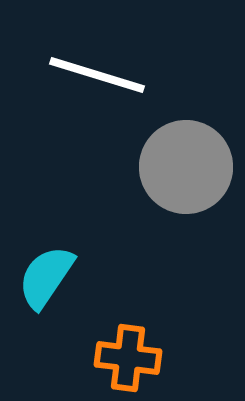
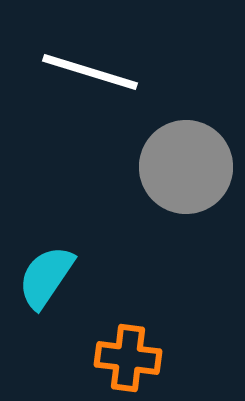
white line: moved 7 px left, 3 px up
